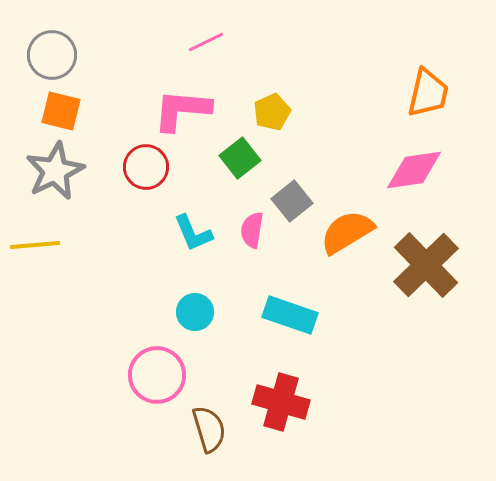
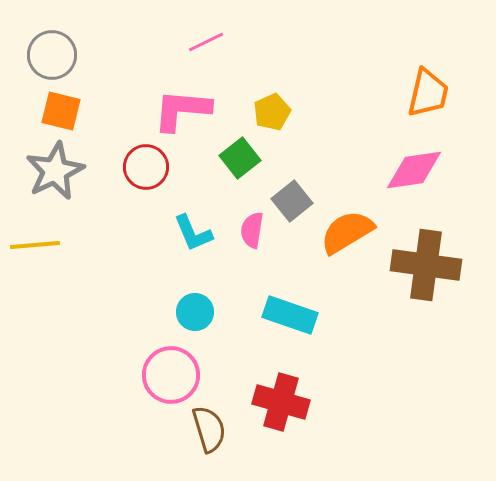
brown cross: rotated 38 degrees counterclockwise
pink circle: moved 14 px right
